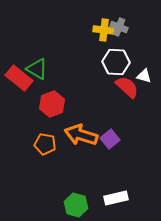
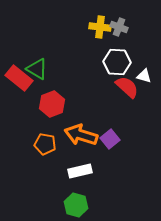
yellow cross: moved 4 px left, 3 px up
white hexagon: moved 1 px right
white rectangle: moved 36 px left, 27 px up
